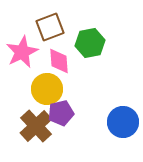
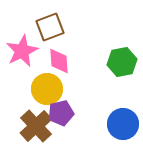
green hexagon: moved 32 px right, 19 px down
pink star: moved 1 px up
blue circle: moved 2 px down
